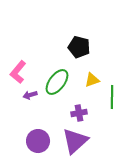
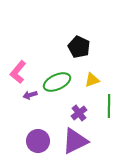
black pentagon: rotated 10 degrees clockwise
green ellipse: rotated 28 degrees clockwise
green line: moved 3 px left, 9 px down
purple cross: rotated 28 degrees counterclockwise
purple triangle: rotated 16 degrees clockwise
